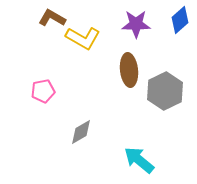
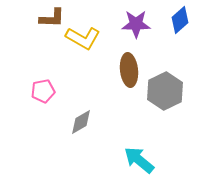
brown L-shape: rotated 152 degrees clockwise
gray diamond: moved 10 px up
